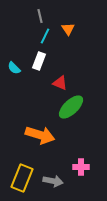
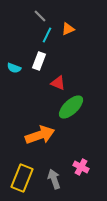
gray line: rotated 32 degrees counterclockwise
orange triangle: rotated 40 degrees clockwise
cyan line: moved 2 px right, 1 px up
cyan semicircle: rotated 24 degrees counterclockwise
red triangle: moved 2 px left
orange arrow: rotated 36 degrees counterclockwise
pink cross: rotated 28 degrees clockwise
gray arrow: moved 1 px right, 2 px up; rotated 120 degrees counterclockwise
